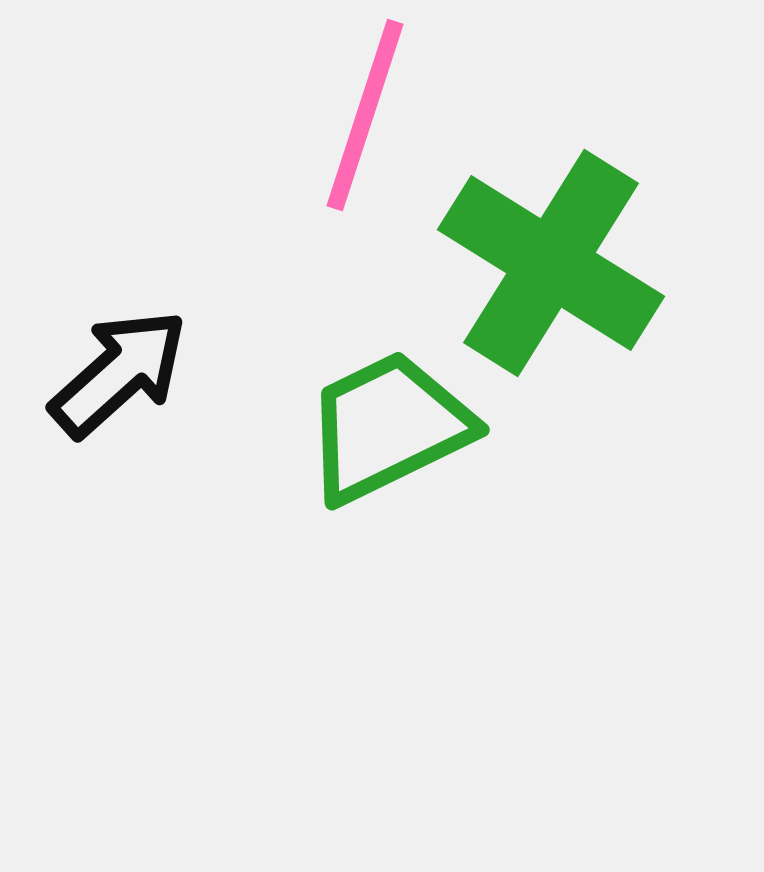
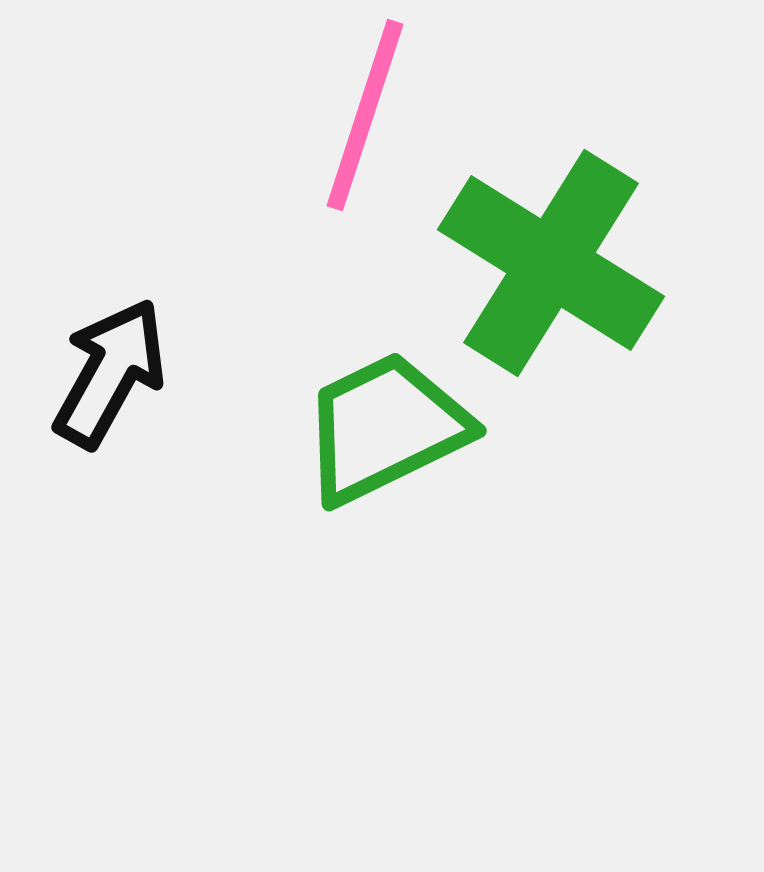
black arrow: moved 9 px left; rotated 19 degrees counterclockwise
green trapezoid: moved 3 px left, 1 px down
